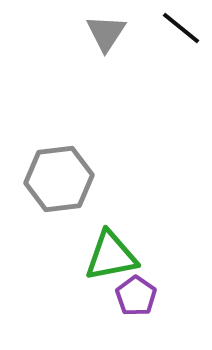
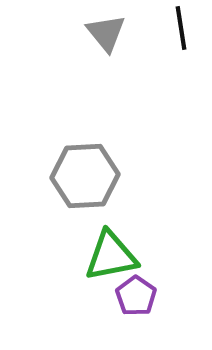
black line: rotated 42 degrees clockwise
gray triangle: rotated 12 degrees counterclockwise
gray hexagon: moved 26 px right, 3 px up; rotated 4 degrees clockwise
